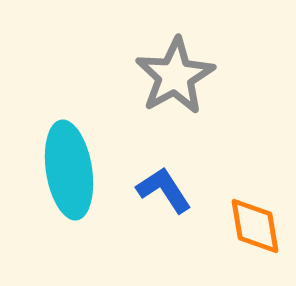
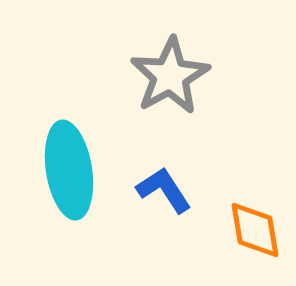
gray star: moved 5 px left
orange diamond: moved 4 px down
